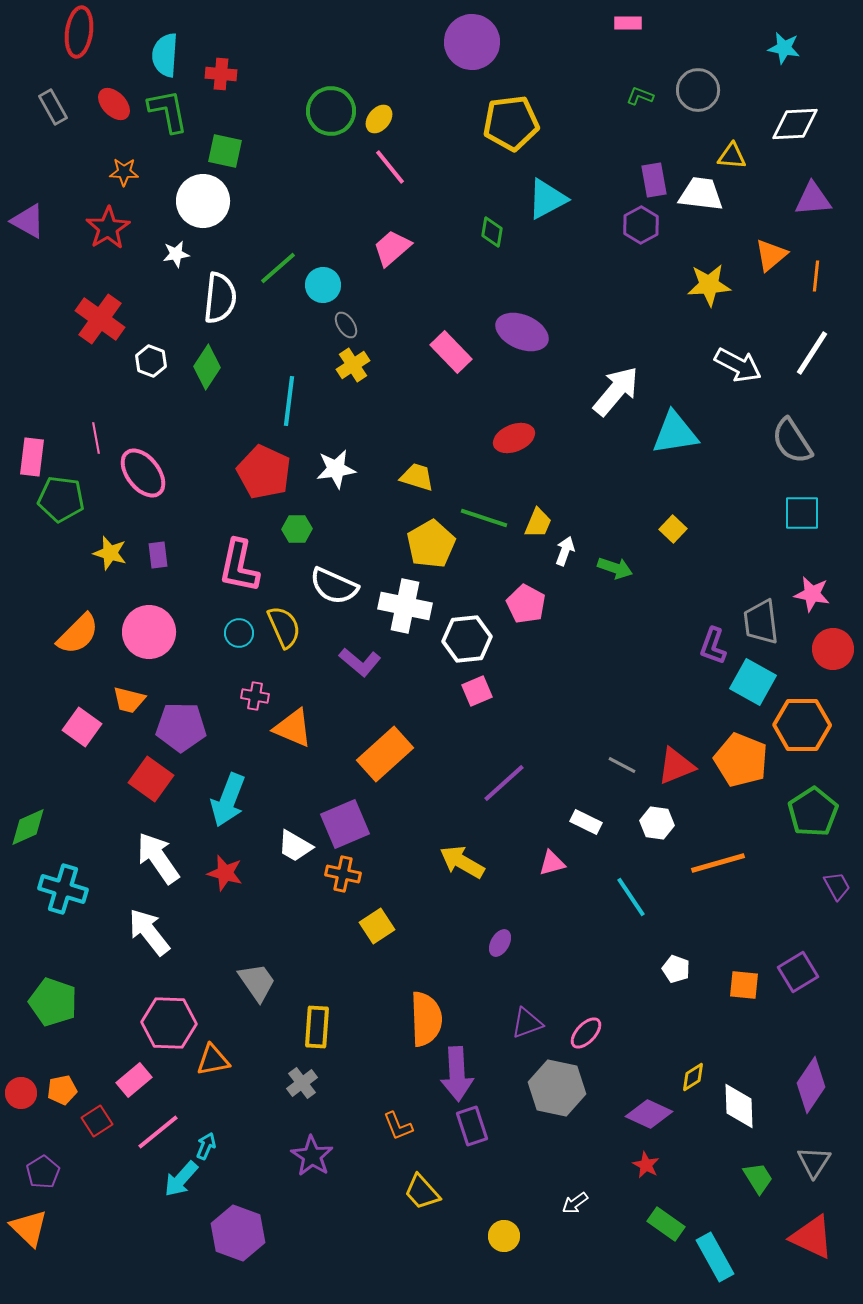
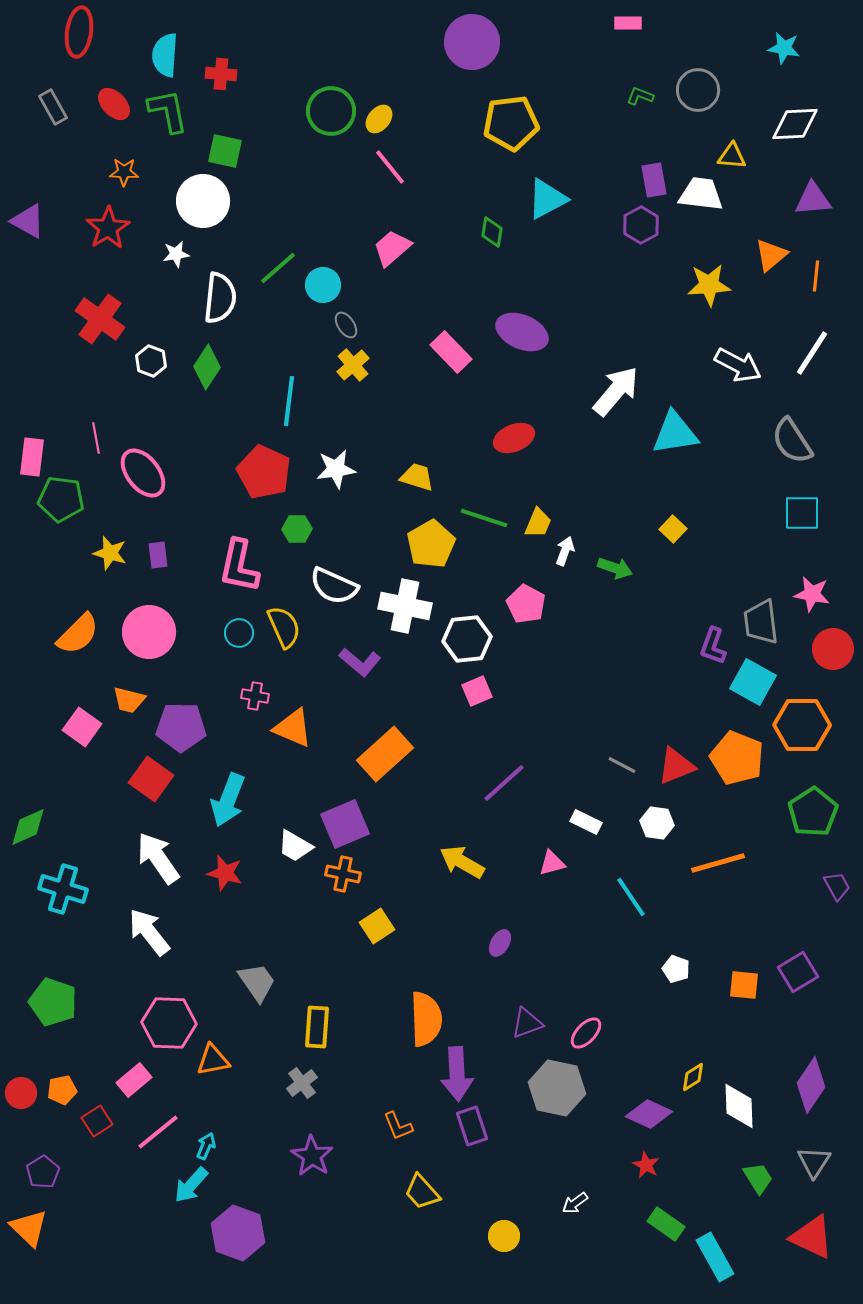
yellow cross at (353, 365): rotated 8 degrees counterclockwise
orange pentagon at (741, 760): moved 4 px left, 2 px up
cyan arrow at (181, 1179): moved 10 px right, 6 px down
